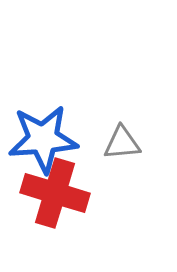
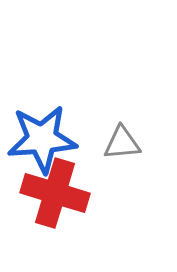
blue star: moved 1 px left
